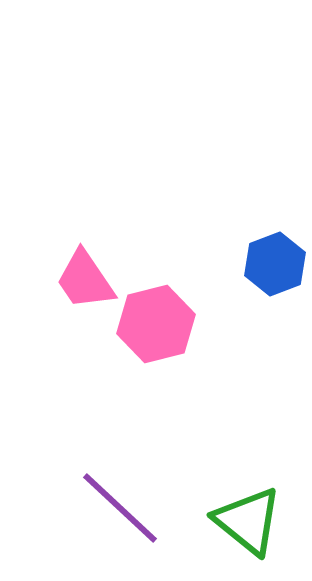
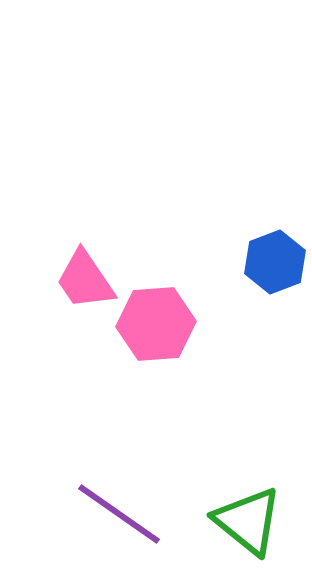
blue hexagon: moved 2 px up
pink hexagon: rotated 10 degrees clockwise
purple line: moved 1 px left, 6 px down; rotated 8 degrees counterclockwise
